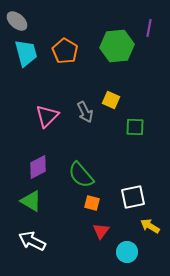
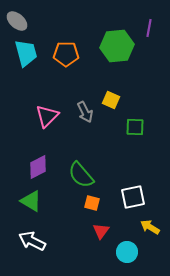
orange pentagon: moved 1 px right, 3 px down; rotated 30 degrees counterclockwise
yellow arrow: moved 1 px down
